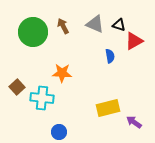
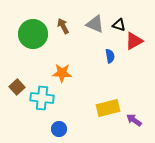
green circle: moved 2 px down
purple arrow: moved 2 px up
blue circle: moved 3 px up
